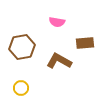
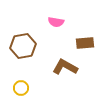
pink semicircle: moved 1 px left
brown hexagon: moved 1 px right, 1 px up
brown L-shape: moved 6 px right, 6 px down
